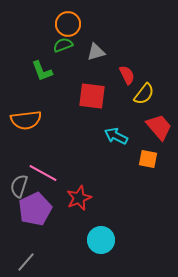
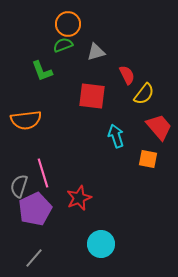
cyan arrow: rotated 45 degrees clockwise
pink line: rotated 44 degrees clockwise
cyan circle: moved 4 px down
gray line: moved 8 px right, 4 px up
